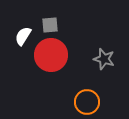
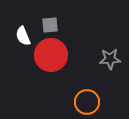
white semicircle: rotated 54 degrees counterclockwise
gray star: moved 6 px right; rotated 20 degrees counterclockwise
